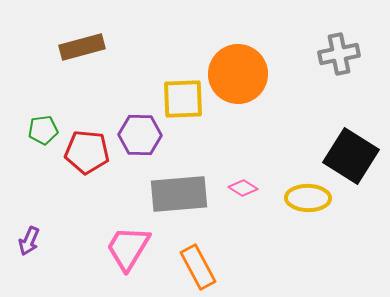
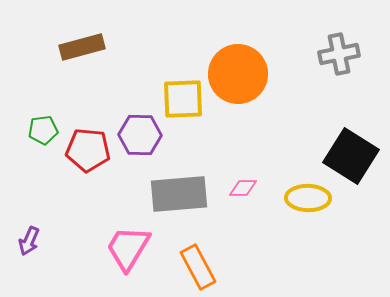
red pentagon: moved 1 px right, 2 px up
pink diamond: rotated 32 degrees counterclockwise
